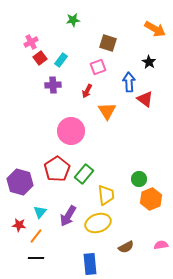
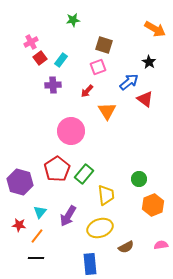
brown square: moved 4 px left, 2 px down
blue arrow: rotated 54 degrees clockwise
red arrow: rotated 16 degrees clockwise
orange hexagon: moved 2 px right, 6 px down
yellow ellipse: moved 2 px right, 5 px down
orange line: moved 1 px right
